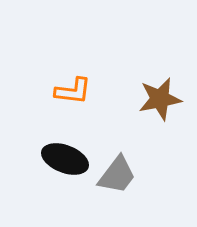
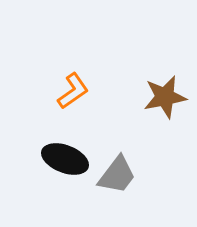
orange L-shape: rotated 42 degrees counterclockwise
brown star: moved 5 px right, 2 px up
